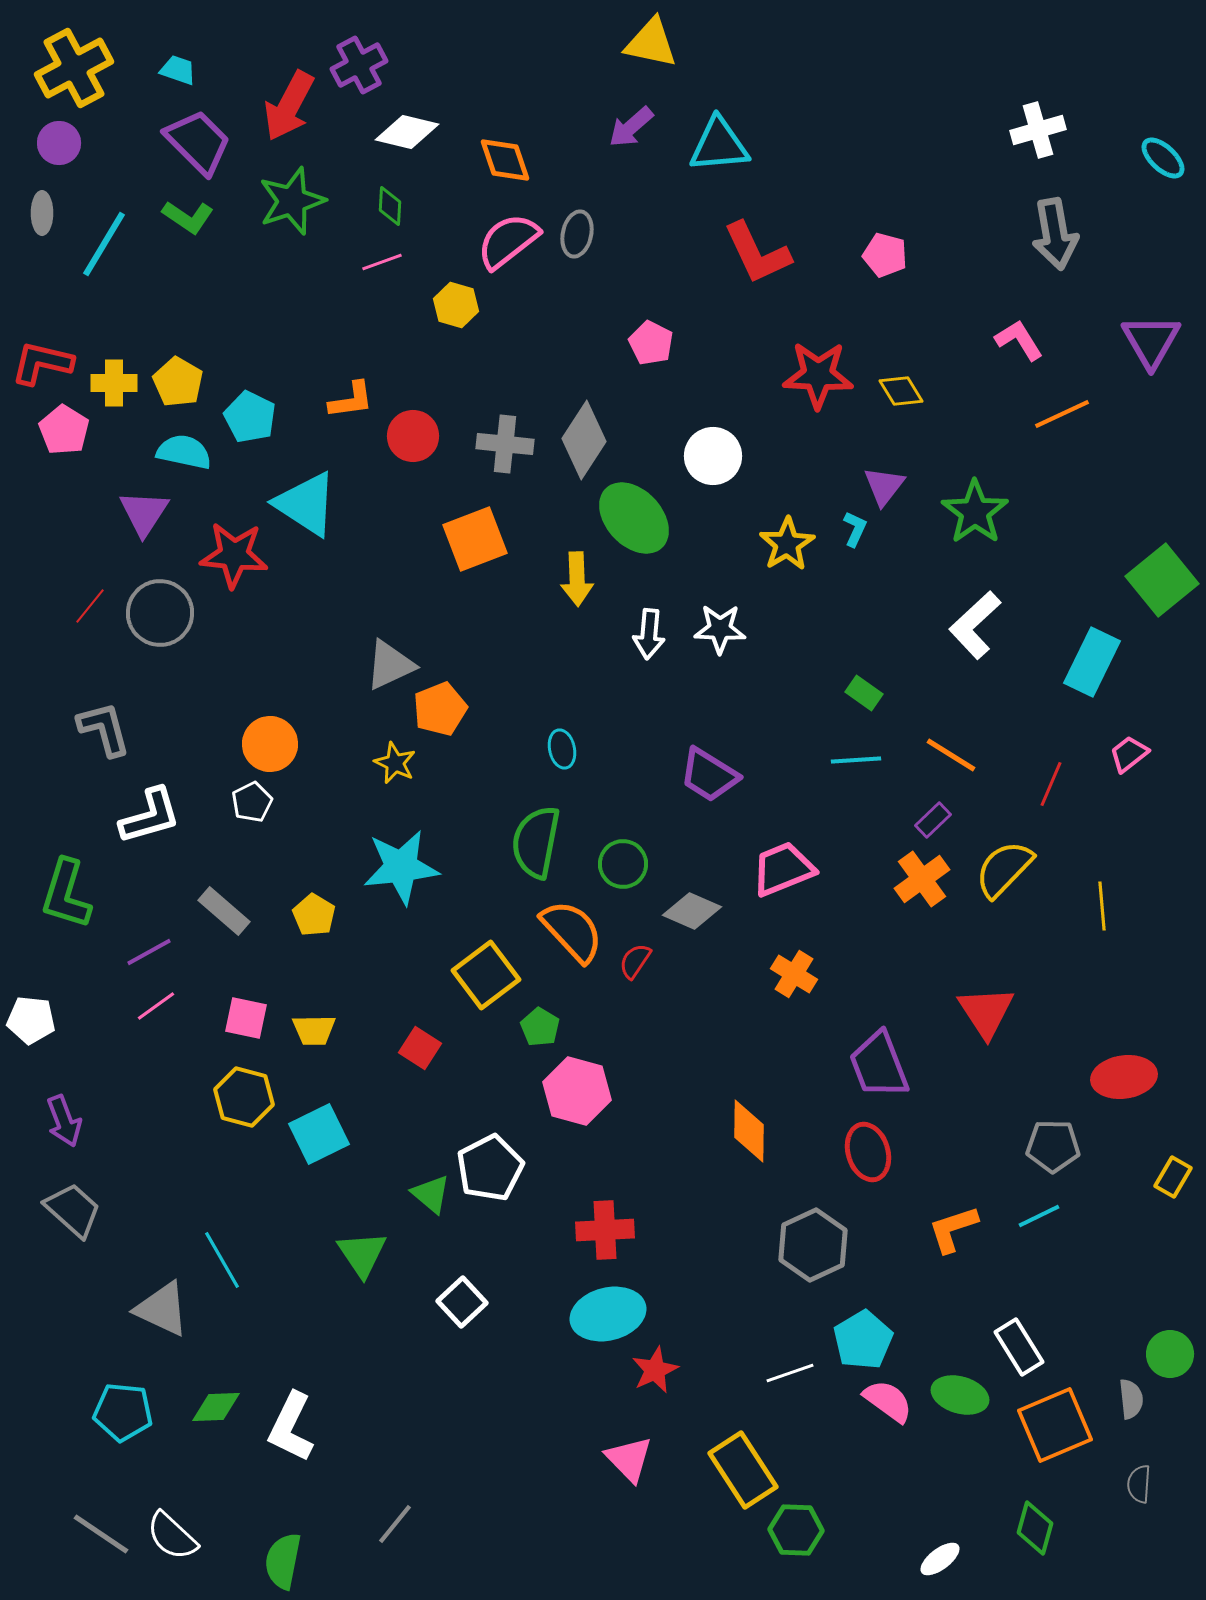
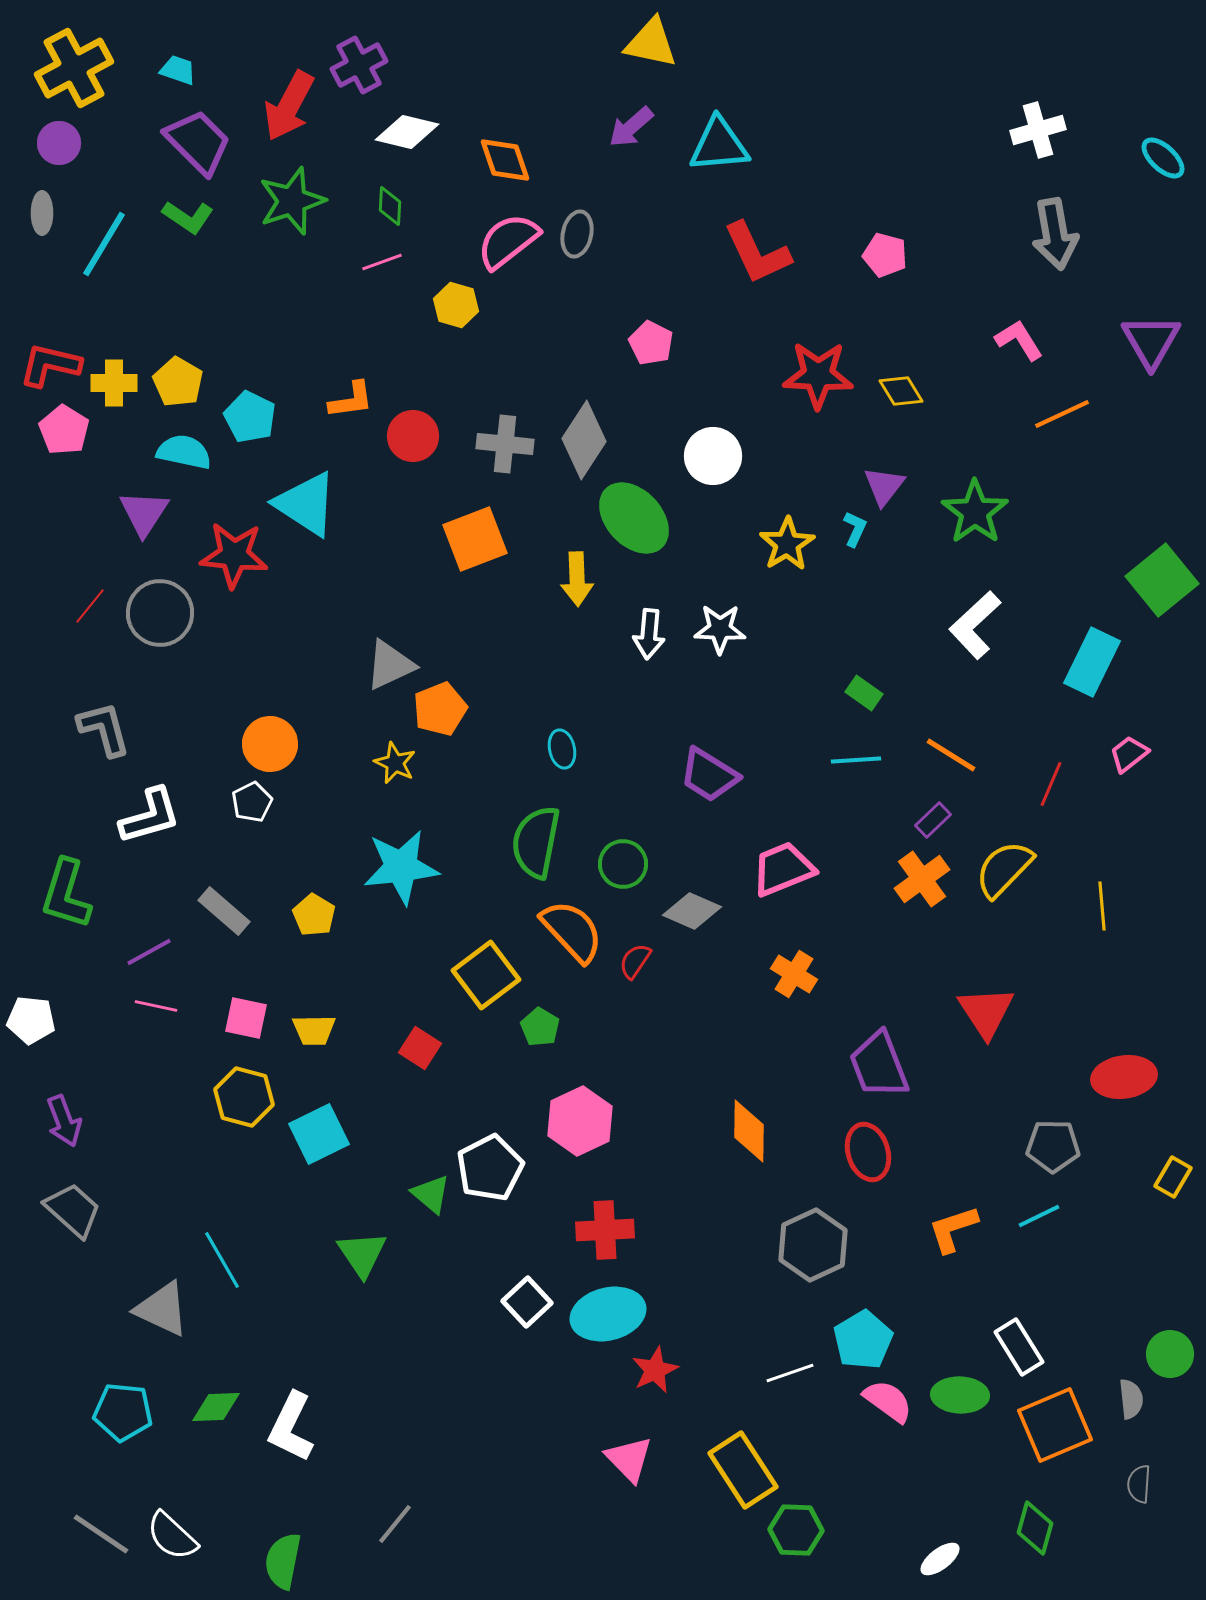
red L-shape at (42, 363): moved 8 px right, 2 px down
pink line at (156, 1006): rotated 48 degrees clockwise
pink hexagon at (577, 1091): moved 3 px right, 30 px down; rotated 20 degrees clockwise
white square at (462, 1302): moved 65 px right
green ellipse at (960, 1395): rotated 14 degrees counterclockwise
